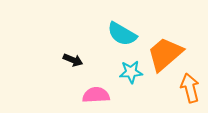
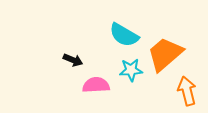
cyan semicircle: moved 2 px right, 1 px down
cyan star: moved 2 px up
orange arrow: moved 3 px left, 3 px down
pink semicircle: moved 10 px up
